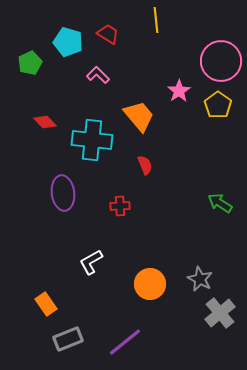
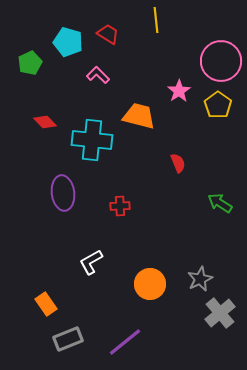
orange trapezoid: rotated 36 degrees counterclockwise
red semicircle: moved 33 px right, 2 px up
gray star: rotated 20 degrees clockwise
